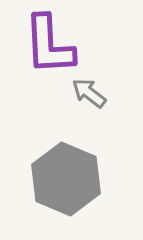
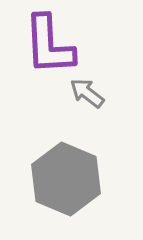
gray arrow: moved 2 px left
